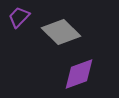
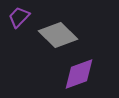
gray diamond: moved 3 px left, 3 px down
